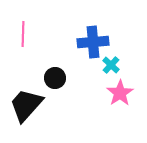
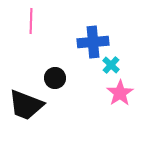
pink line: moved 8 px right, 13 px up
black trapezoid: rotated 111 degrees counterclockwise
